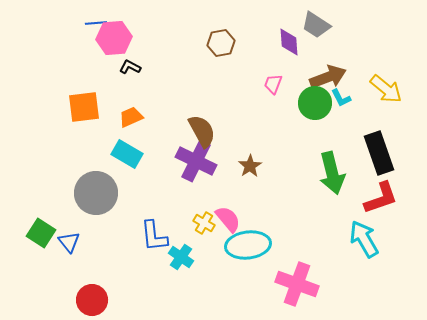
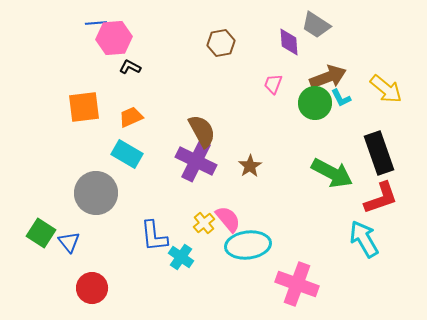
green arrow: rotated 48 degrees counterclockwise
yellow cross: rotated 20 degrees clockwise
red circle: moved 12 px up
